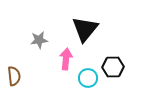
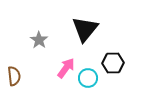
gray star: rotated 30 degrees counterclockwise
pink arrow: moved 9 px down; rotated 30 degrees clockwise
black hexagon: moved 4 px up
